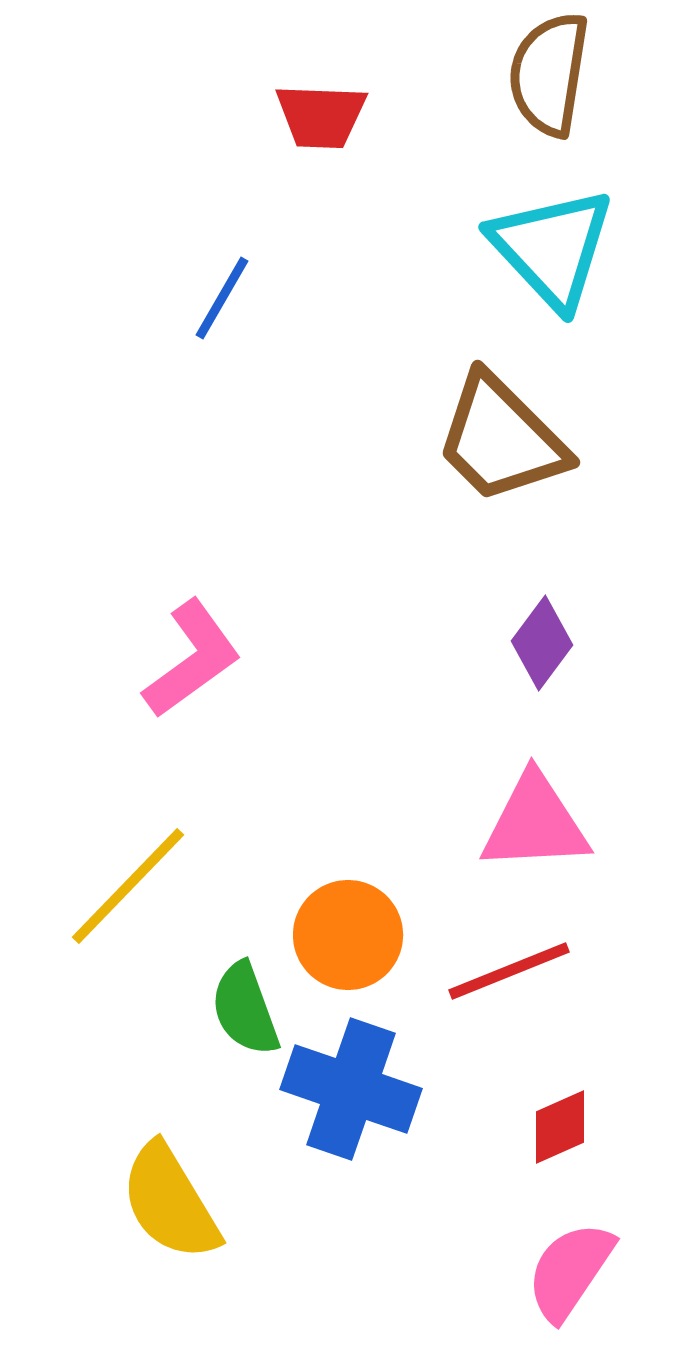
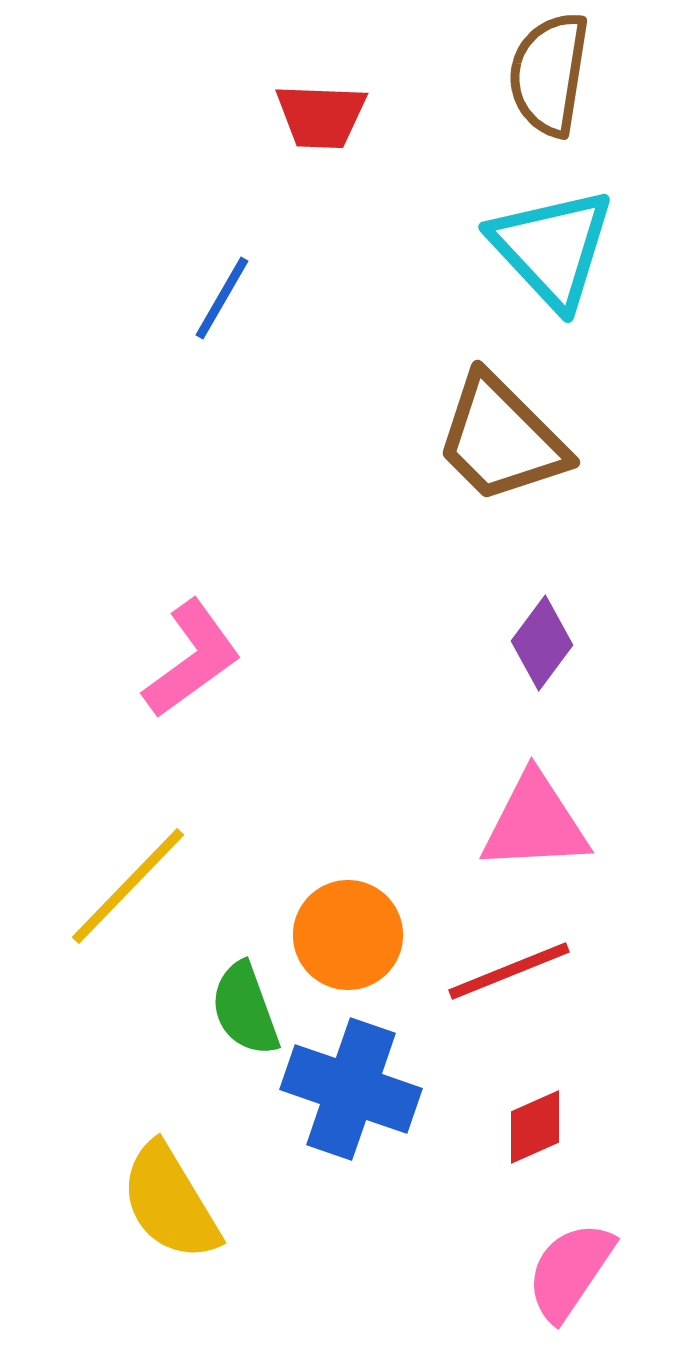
red diamond: moved 25 px left
